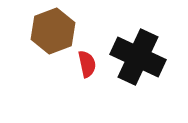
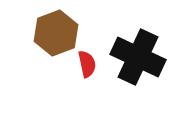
brown hexagon: moved 3 px right, 2 px down
